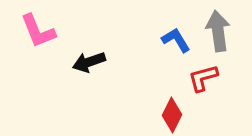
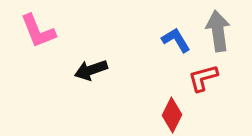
black arrow: moved 2 px right, 8 px down
